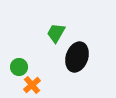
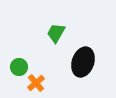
black ellipse: moved 6 px right, 5 px down
orange cross: moved 4 px right, 2 px up
